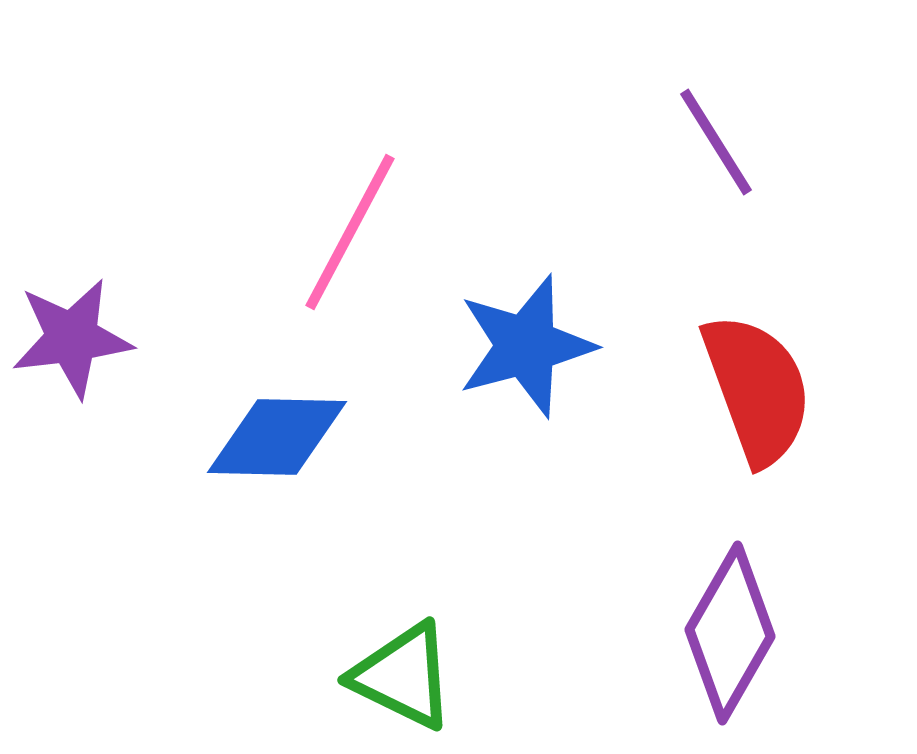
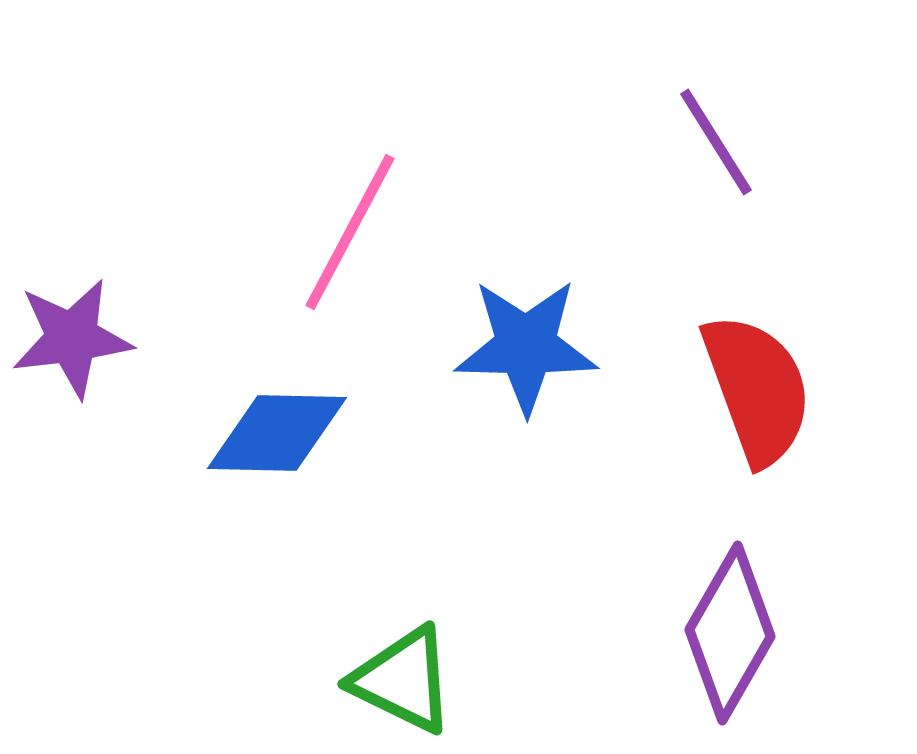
blue star: rotated 16 degrees clockwise
blue diamond: moved 4 px up
green triangle: moved 4 px down
